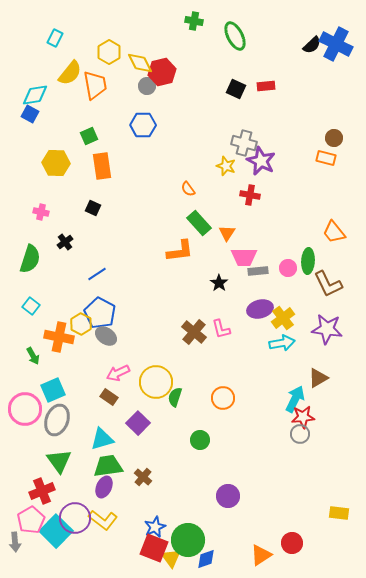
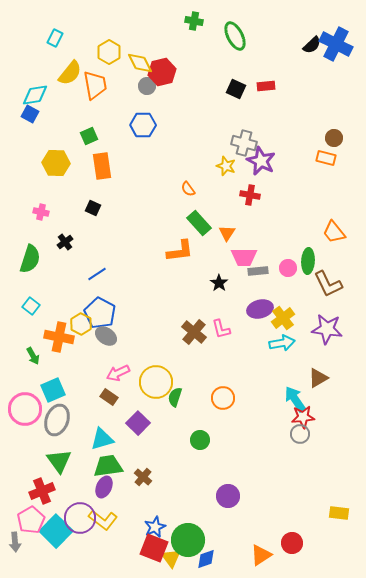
cyan arrow at (295, 399): rotated 60 degrees counterclockwise
purple circle at (75, 518): moved 5 px right
